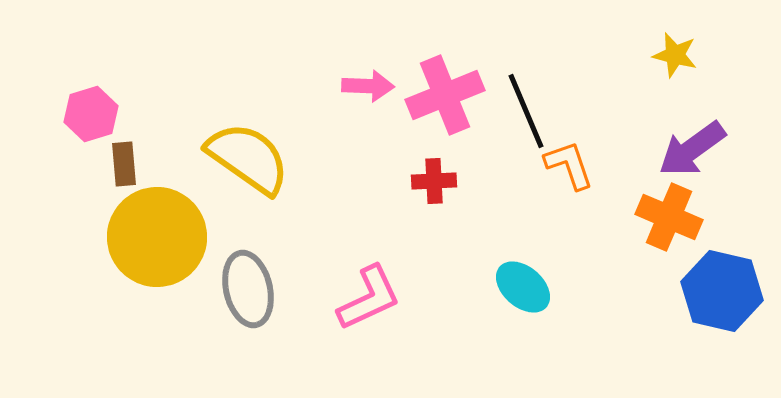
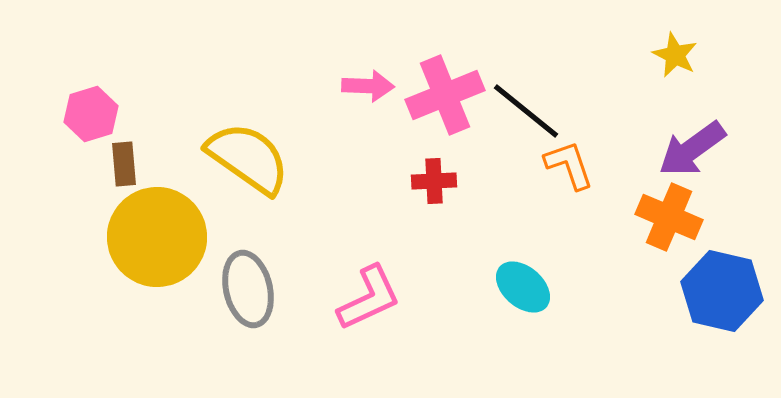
yellow star: rotated 12 degrees clockwise
black line: rotated 28 degrees counterclockwise
